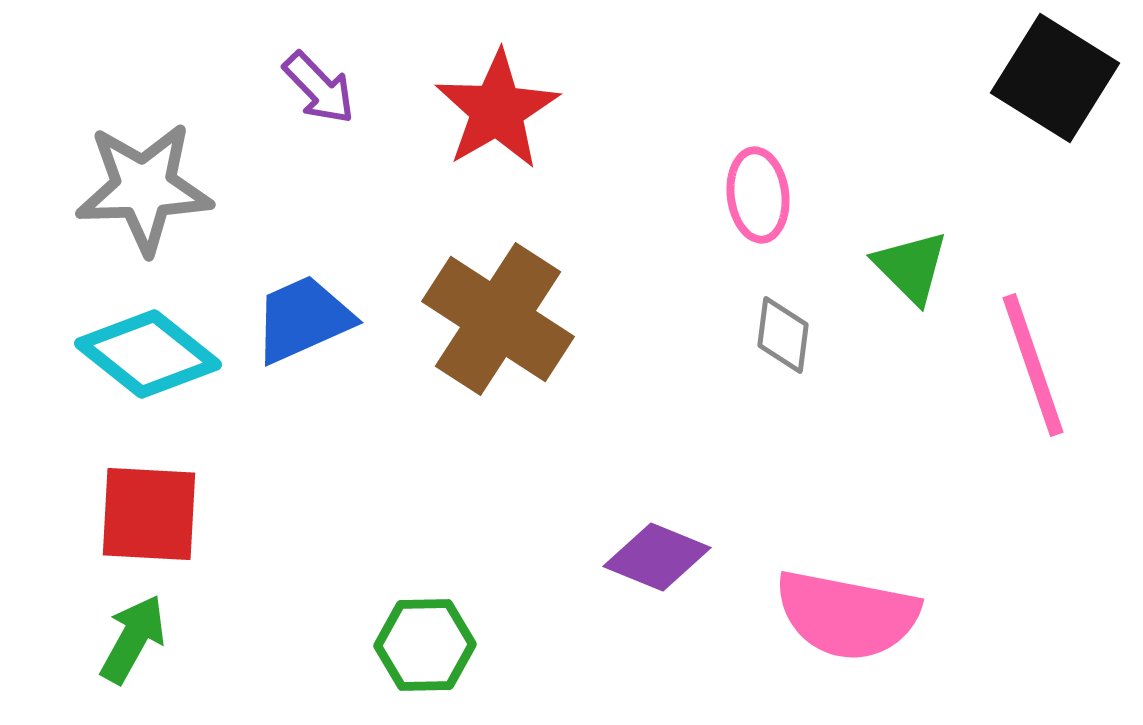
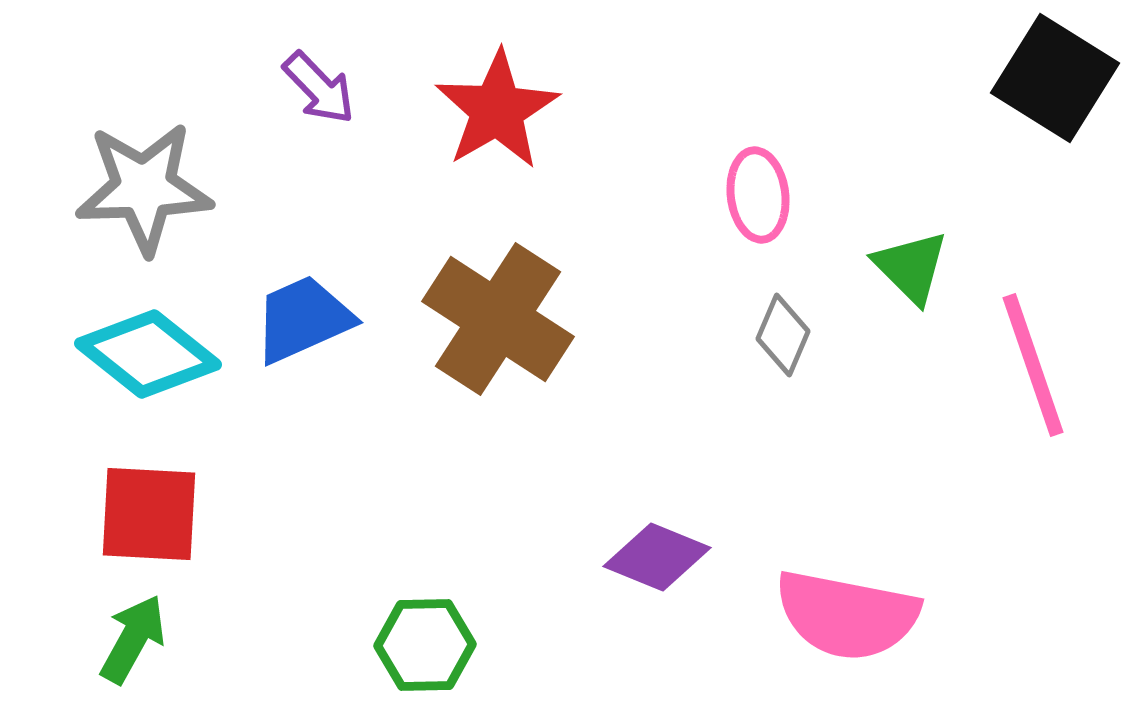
gray diamond: rotated 16 degrees clockwise
